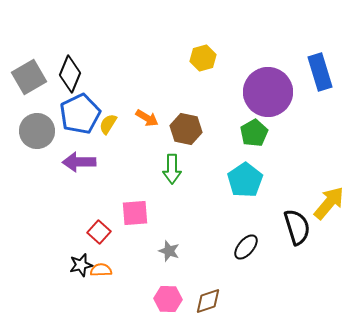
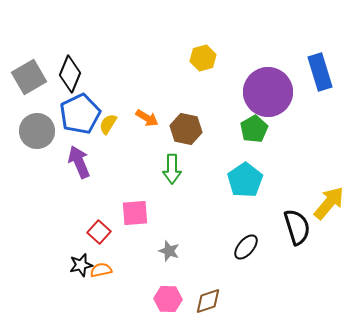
green pentagon: moved 4 px up
purple arrow: rotated 68 degrees clockwise
orange semicircle: rotated 10 degrees counterclockwise
